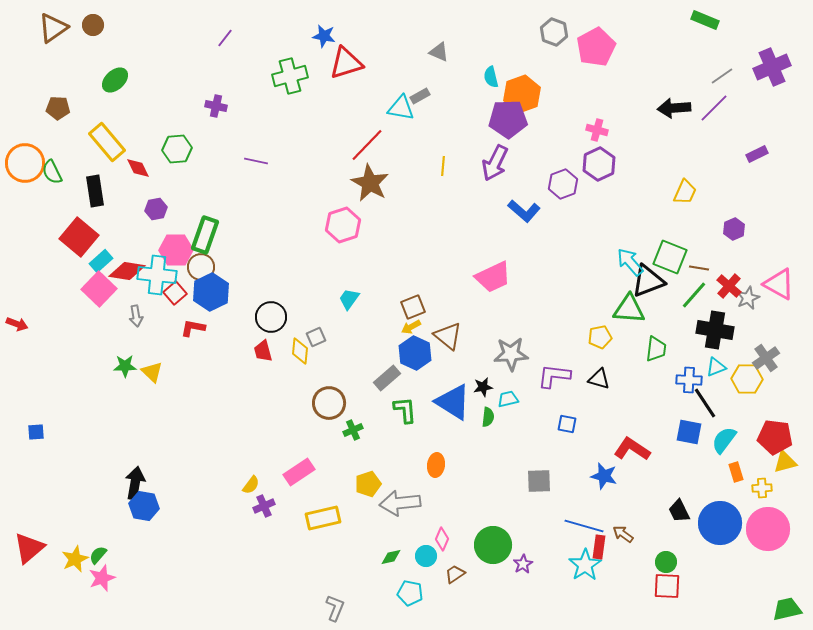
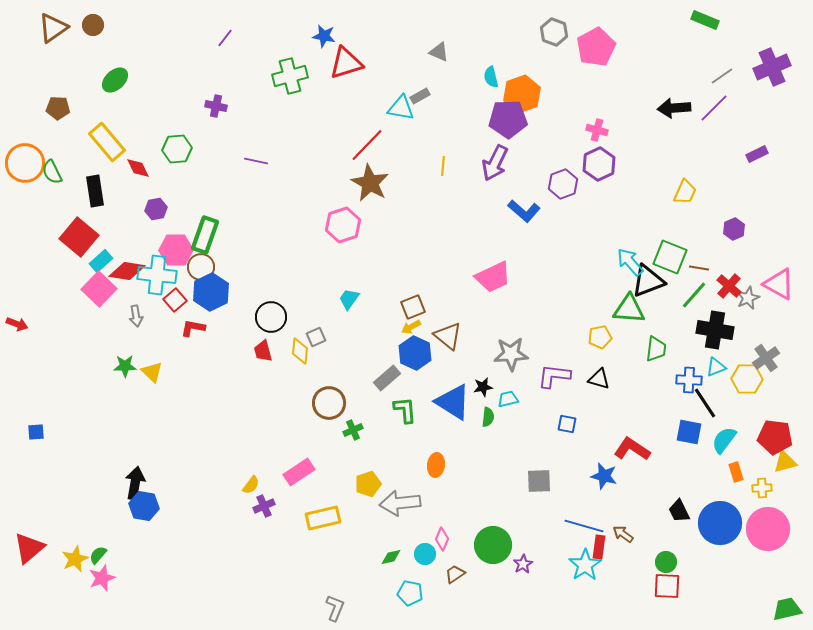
red square at (175, 293): moved 7 px down
cyan circle at (426, 556): moved 1 px left, 2 px up
